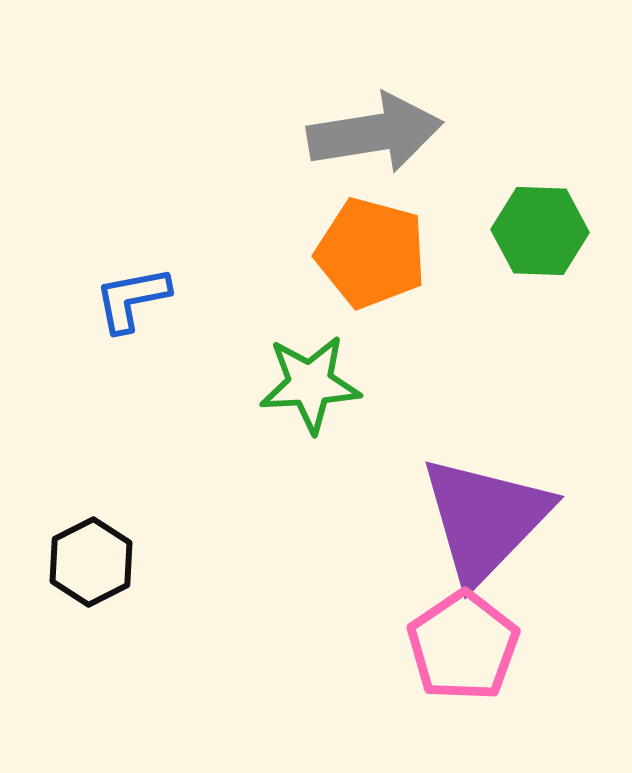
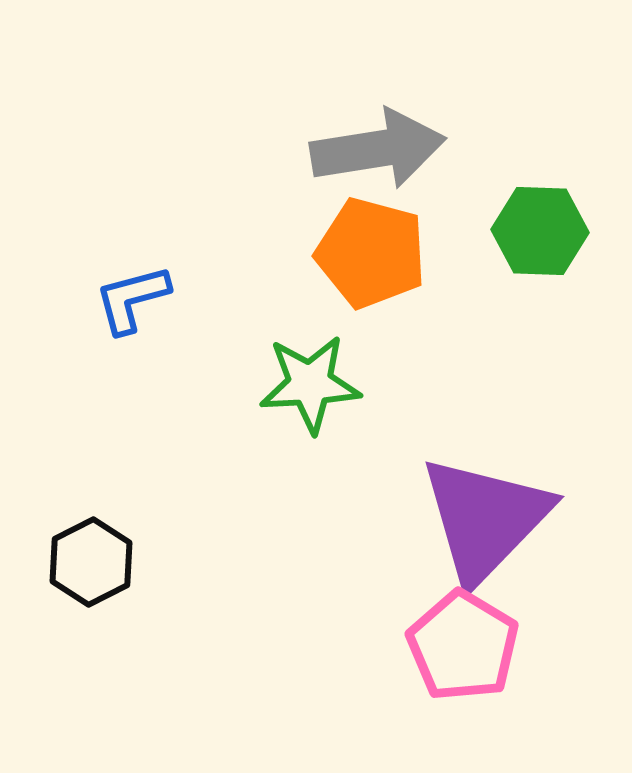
gray arrow: moved 3 px right, 16 px down
blue L-shape: rotated 4 degrees counterclockwise
pink pentagon: rotated 7 degrees counterclockwise
